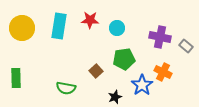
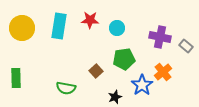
orange cross: rotated 24 degrees clockwise
